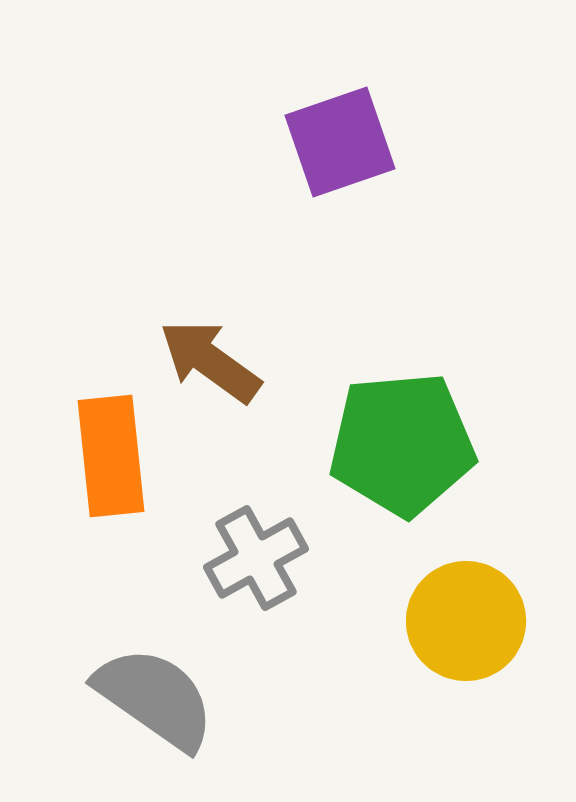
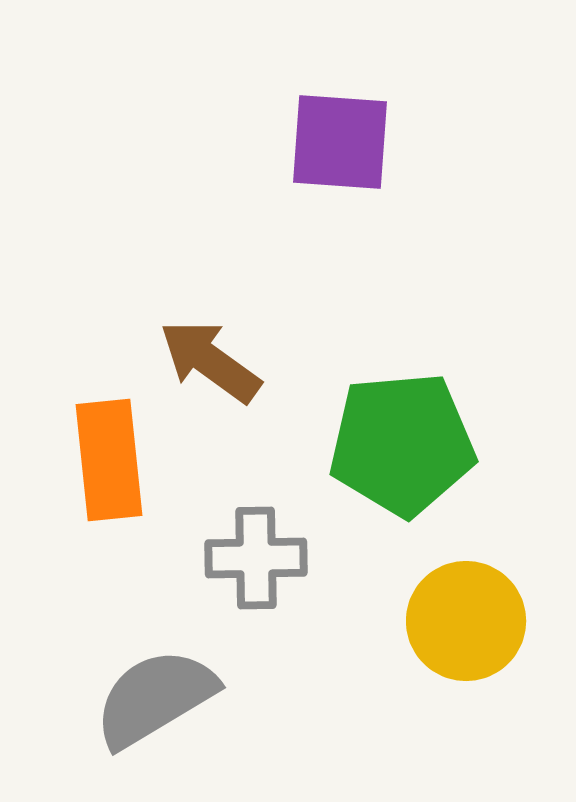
purple square: rotated 23 degrees clockwise
orange rectangle: moved 2 px left, 4 px down
gray cross: rotated 28 degrees clockwise
gray semicircle: rotated 66 degrees counterclockwise
